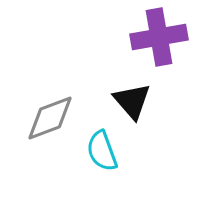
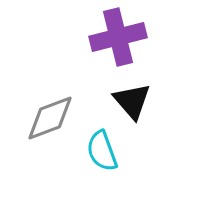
purple cross: moved 41 px left; rotated 4 degrees counterclockwise
